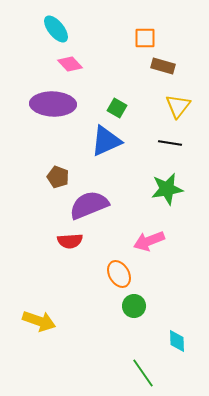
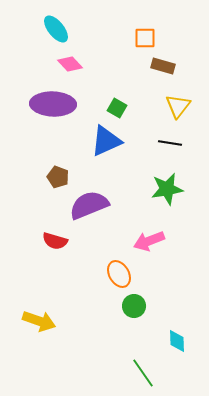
red semicircle: moved 15 px left; rotated 20 degrees clockwise
